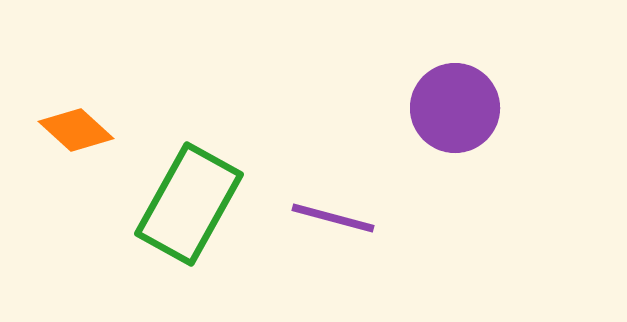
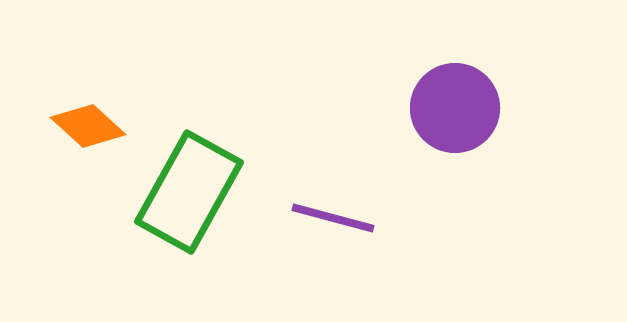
orange diamond: moved 12 px right, 4 px up
green rectangle: moved 12 px up
